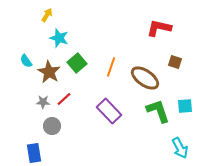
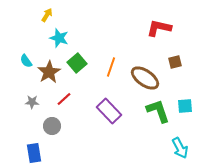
brown square: rotated 32 degrees counterclockwise
brown star: rotated 10 degrees clockwise
gray star: moved 11 px left
